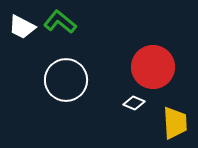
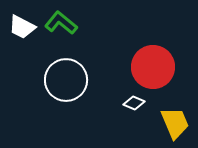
green L-shape: moved 1 px right, 1 px down
yellow trapezoid: rotated 20 degrees counterclockwise
